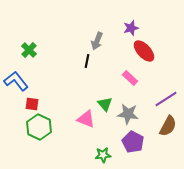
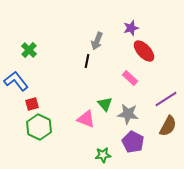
red square: rotated 24 degrees counterclockwise
